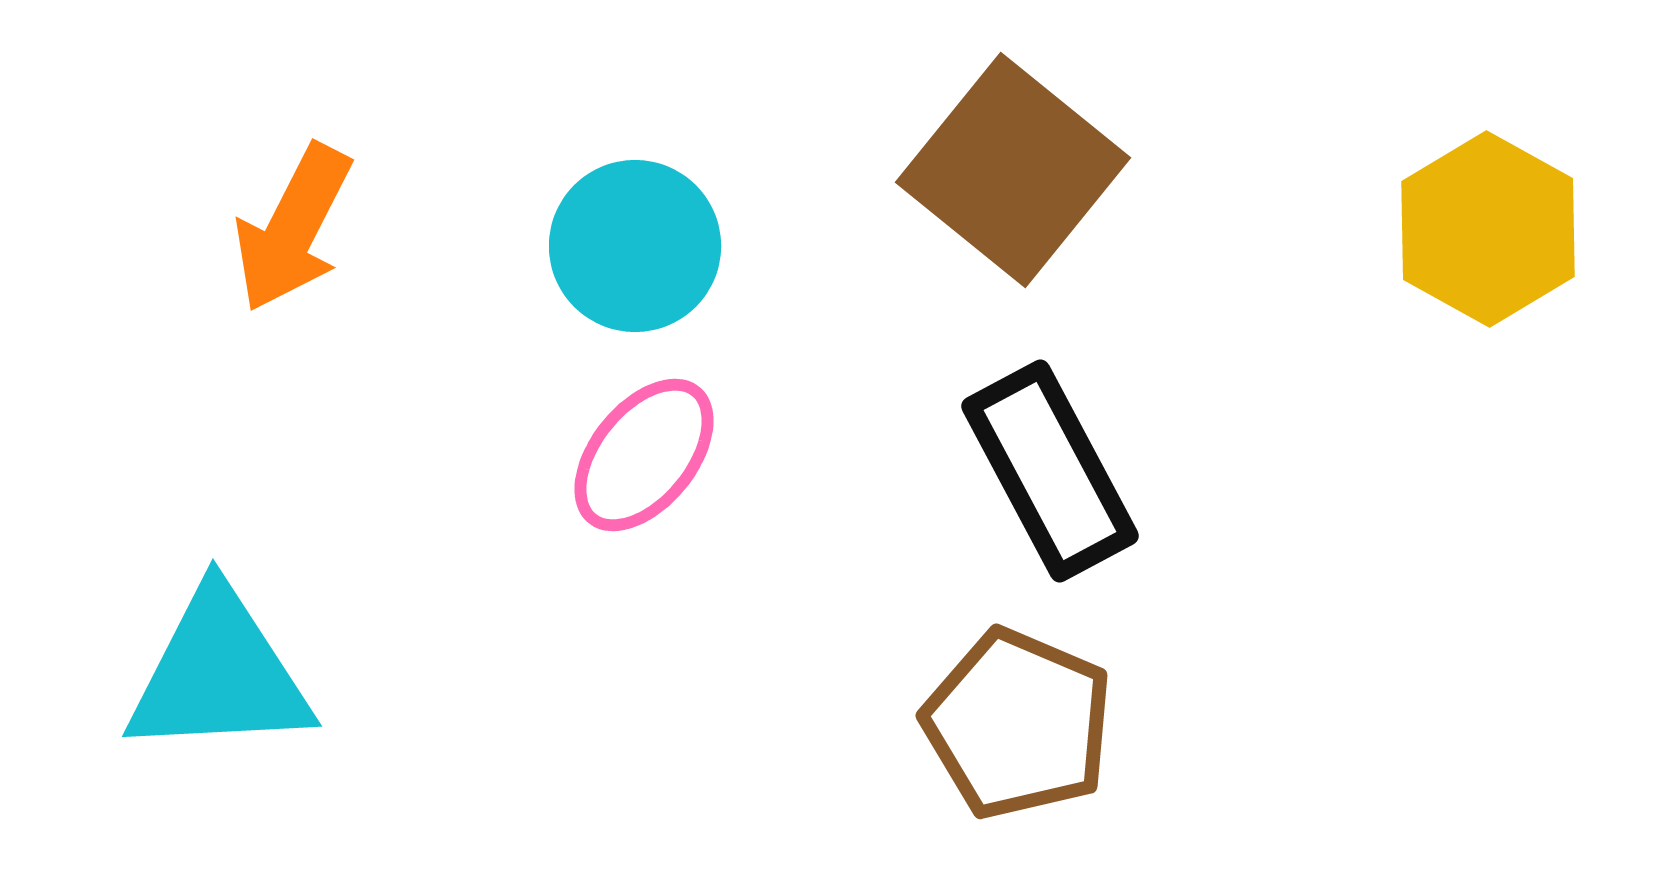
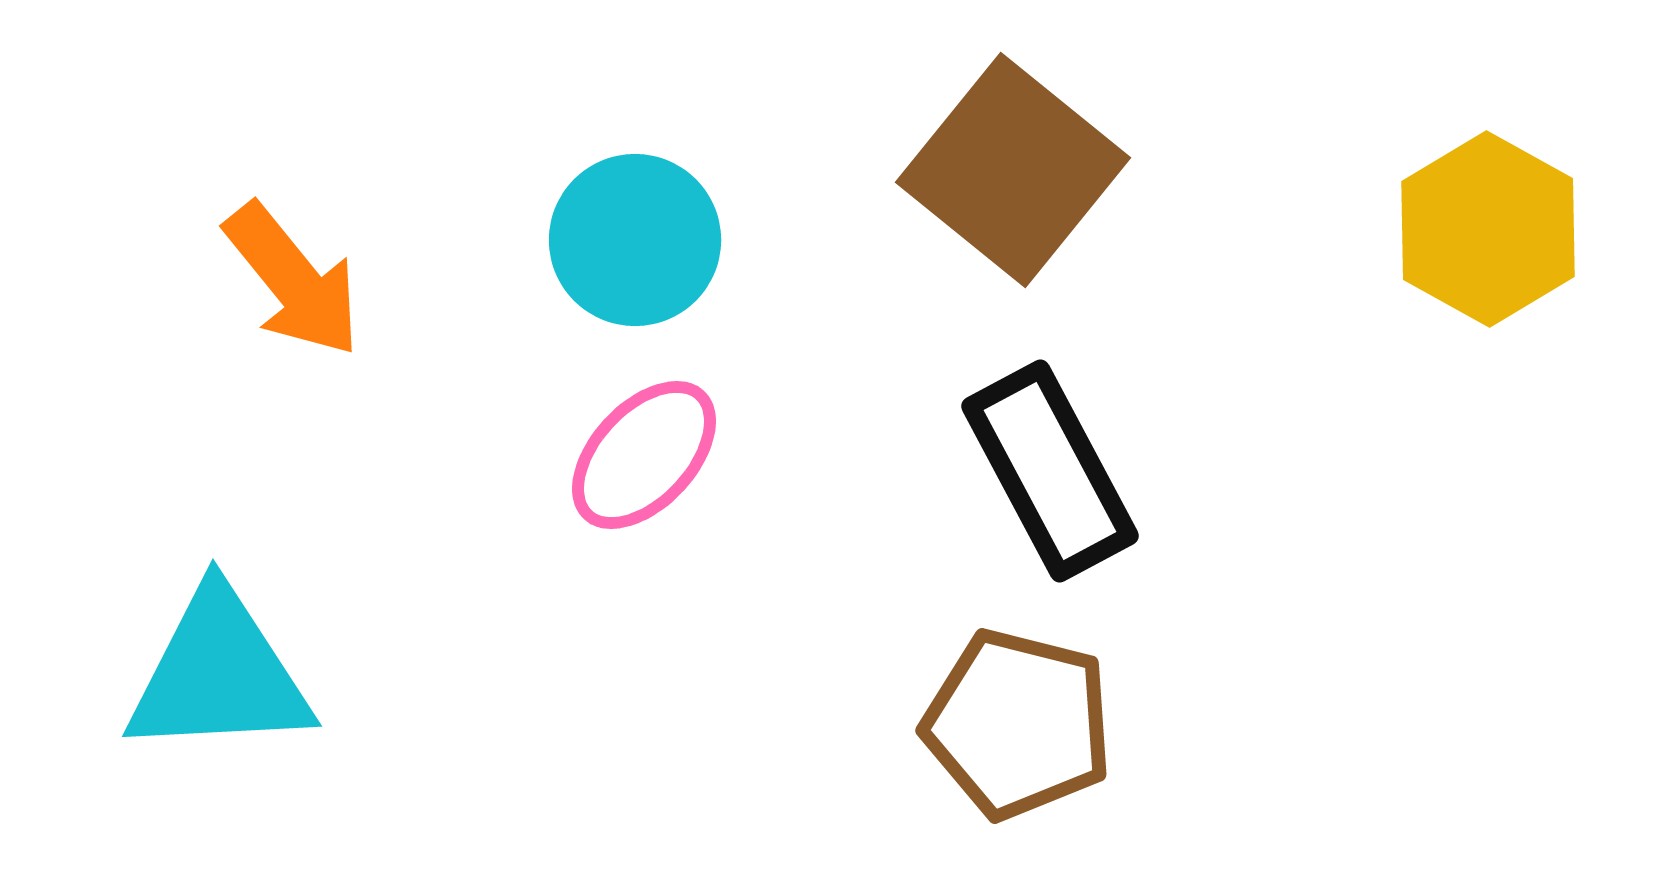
orange arrow: moved 52 px down; rotated 66 degrees counterclockwise
cyan circle: moved 6 px up
pink ellipse: rotated 4 degrees clockwise
brown pentagon: rotated 9 degrees counterclockwise
